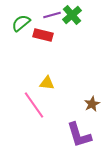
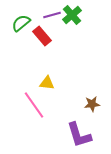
red rectangle: moved 1 px left, 1 px down; rotated 36 degrees clockwise
brown star: rotated 21 degrees clockwise
